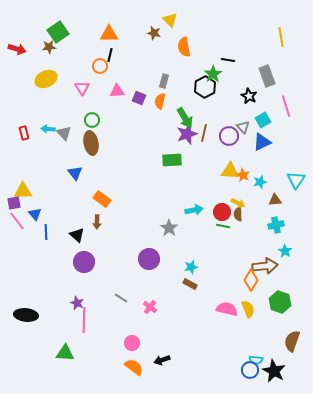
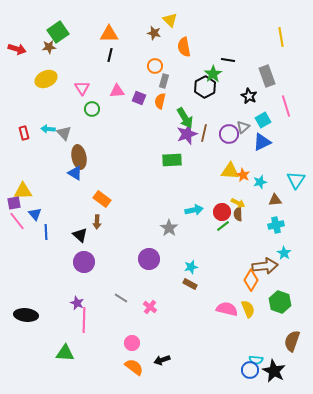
orange circle at (100, 66): moved 55 px right
green circle at (92, 120): moved 11 px up
gray triangle at (243, 127): rotated 32 degrees clockwise
purple circle at (229, 136): moved 2 px up
brown ellipse at (91, 143): moved 12 px left, 14 px down
blue triangle at (75, 173): rotated 21 degrees counterclockwise
green line at (223, 226): rotated 48 degrees counterclockwise
black triangle at (77, 235): moved 3 px right
cyan star at (285, 251): moved 1 px left, 2 px down
